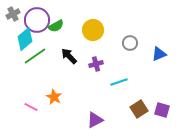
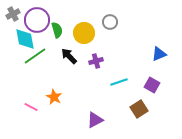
green semicircle: moved 1 px right, 4 px down; rotated 77 degrees counterclockwise
yellow circle: moved 9 px left, 3 px down
cyan diamond: rotated 60 degrees counterclockwise
gray circle: moved 20 px left, 21 px up
purple cross: moved 3 px up
purple square: moved 10 px left, 25 px up; rotated 14 degrees clockwise
